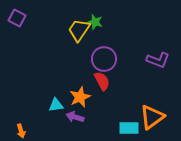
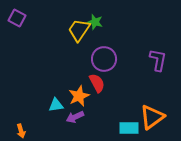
purple L-shape: rotated 100 degrees counterclockwise
red semicircle: moved 5 px left, 2 px down
orange star: moved 1 px left, 1 px up
purple arrow: rotated 42 degrees counterclockwise
